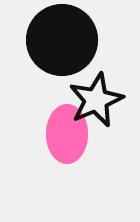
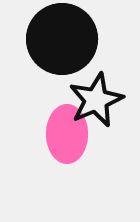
black circle: moved 1 px up
